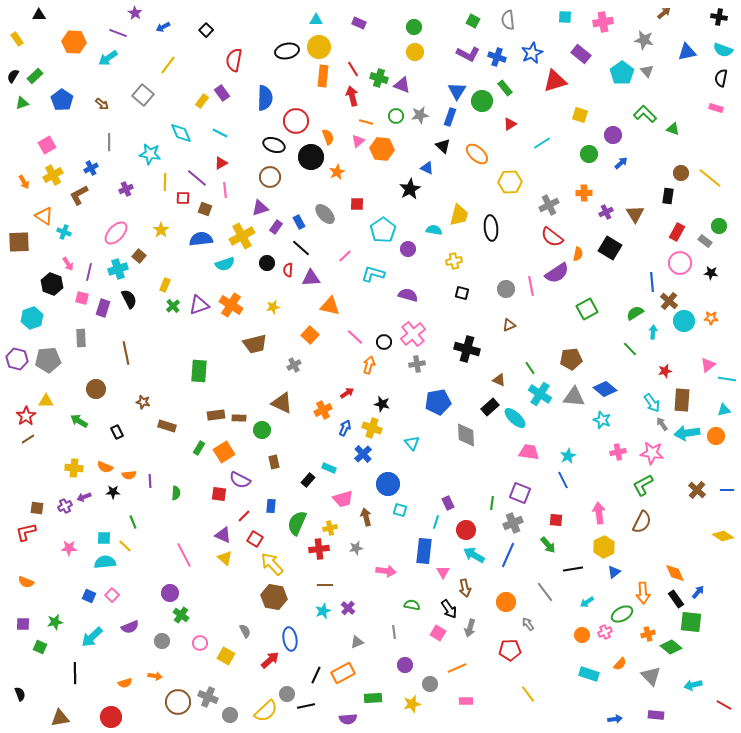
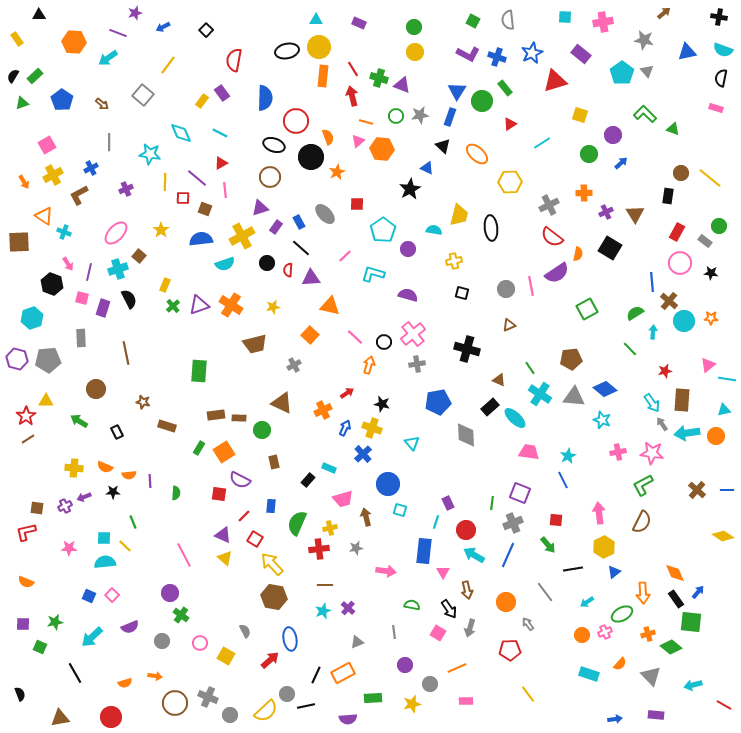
purple star at (135, 13): rotated 24 degrees clockwise
brown arrow at (465, 588): moved 2 px right, 2 px down
black line at (75, 673): rotated 30 degrees counterclockwise
brown circle at (178, 702): moved 3 px left, 1 px down
